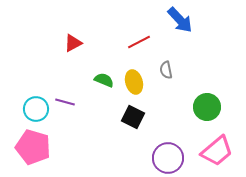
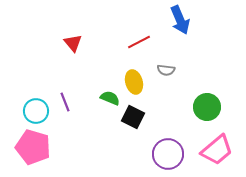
blue arrow: rotated 20 degrees clockwise
red triangle: rotated 42 degrees counterclockwise
gray semicircle: rotated 72 degrees counterclockwise
green semicircle: moved 6 px right, 18 px down
purple line: rotated 54 degrees clockwise
cyan circle: moved 2 px down
pink trapezoid: moved 1 px up
purple circle: moved 4 px up
